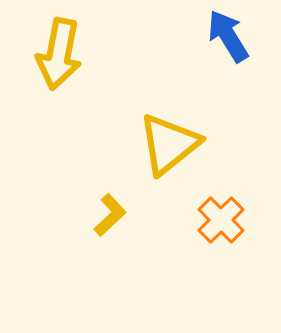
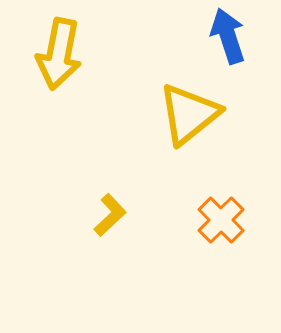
blue arrow: rotated 14 degrees clockwise
yellow triangle: moved 20 px right, 30 px up
